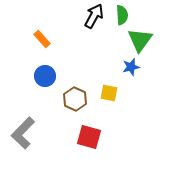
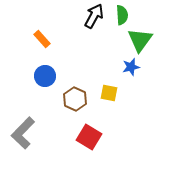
red square: rotated 15 degrees clockwise
